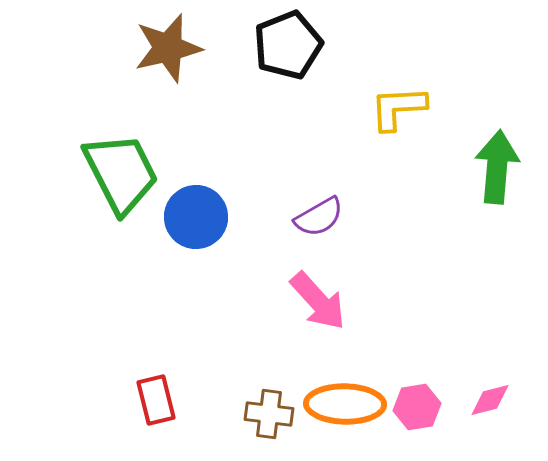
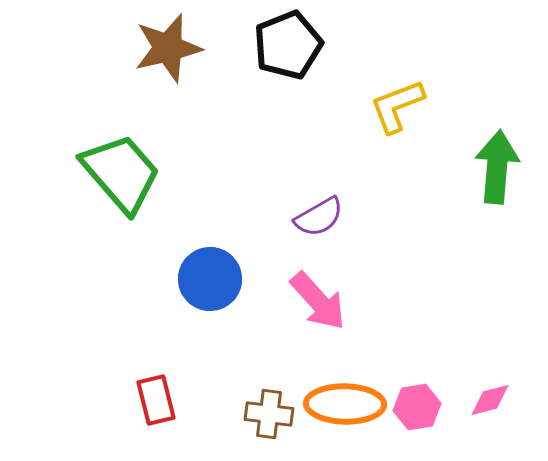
yellow L-shape: moved 1 px left, 2 px up; rotated 18 degrees counterclockwise
green trapezoid: rotated 14 degrees counterclockwise
blue circle: moved 14 px right, 62 px down
